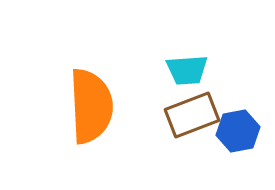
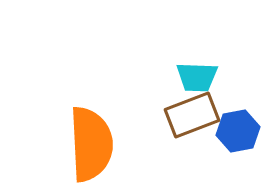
cyan trapezoid: moved 10 px right, 7 px down; rotated 6 degrees clockwise
orange semicircle: moved 38 px down
